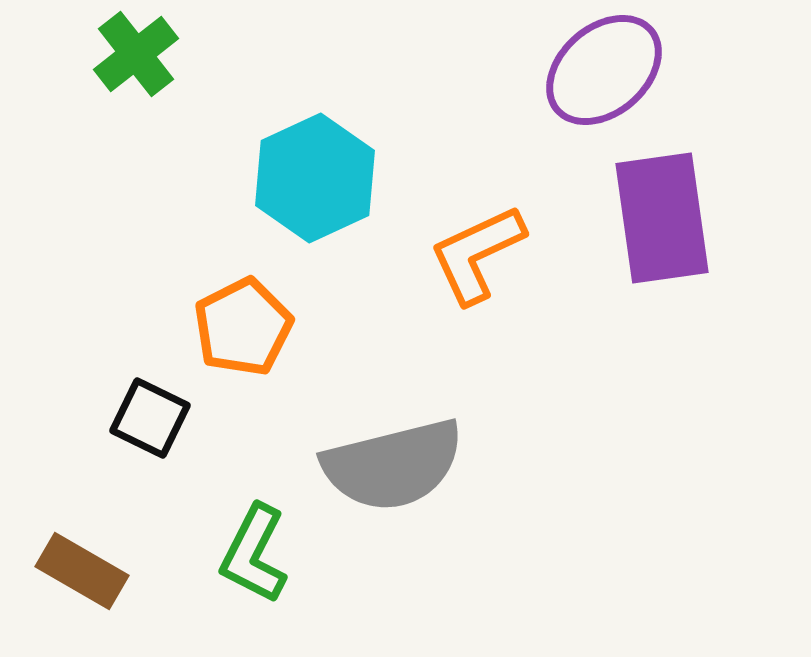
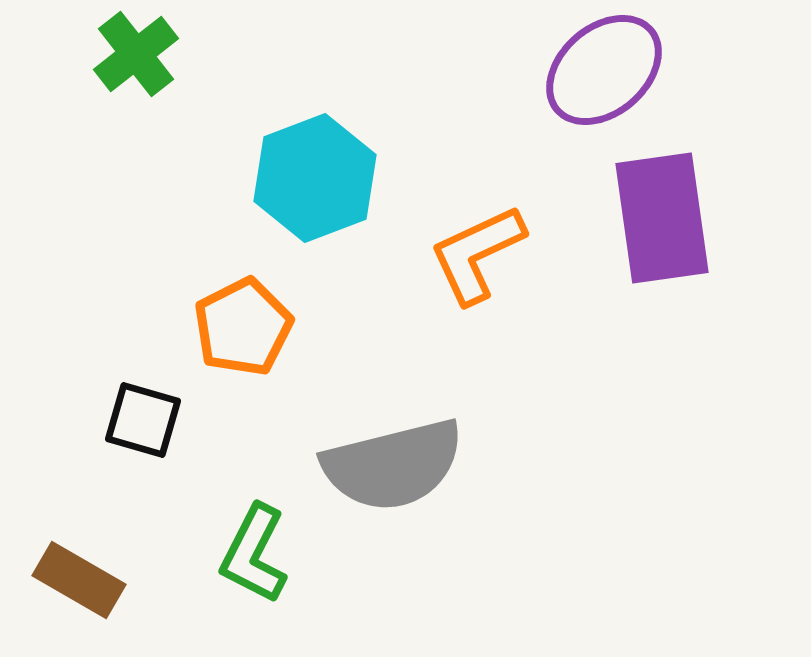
cyan hexagon: rotated 4 degrees clockwise
black square: moved 7 px left, 2 px down; rotated 10 degrees counterclockwise
brown rectangle: moved 3 px left, 9 px down
